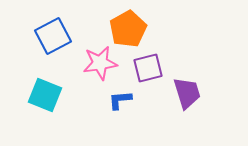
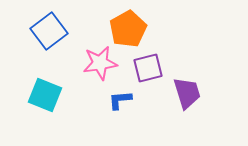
blue square: moved 4 px left, 5 px up; rotated 9 degrees counterclockwise
